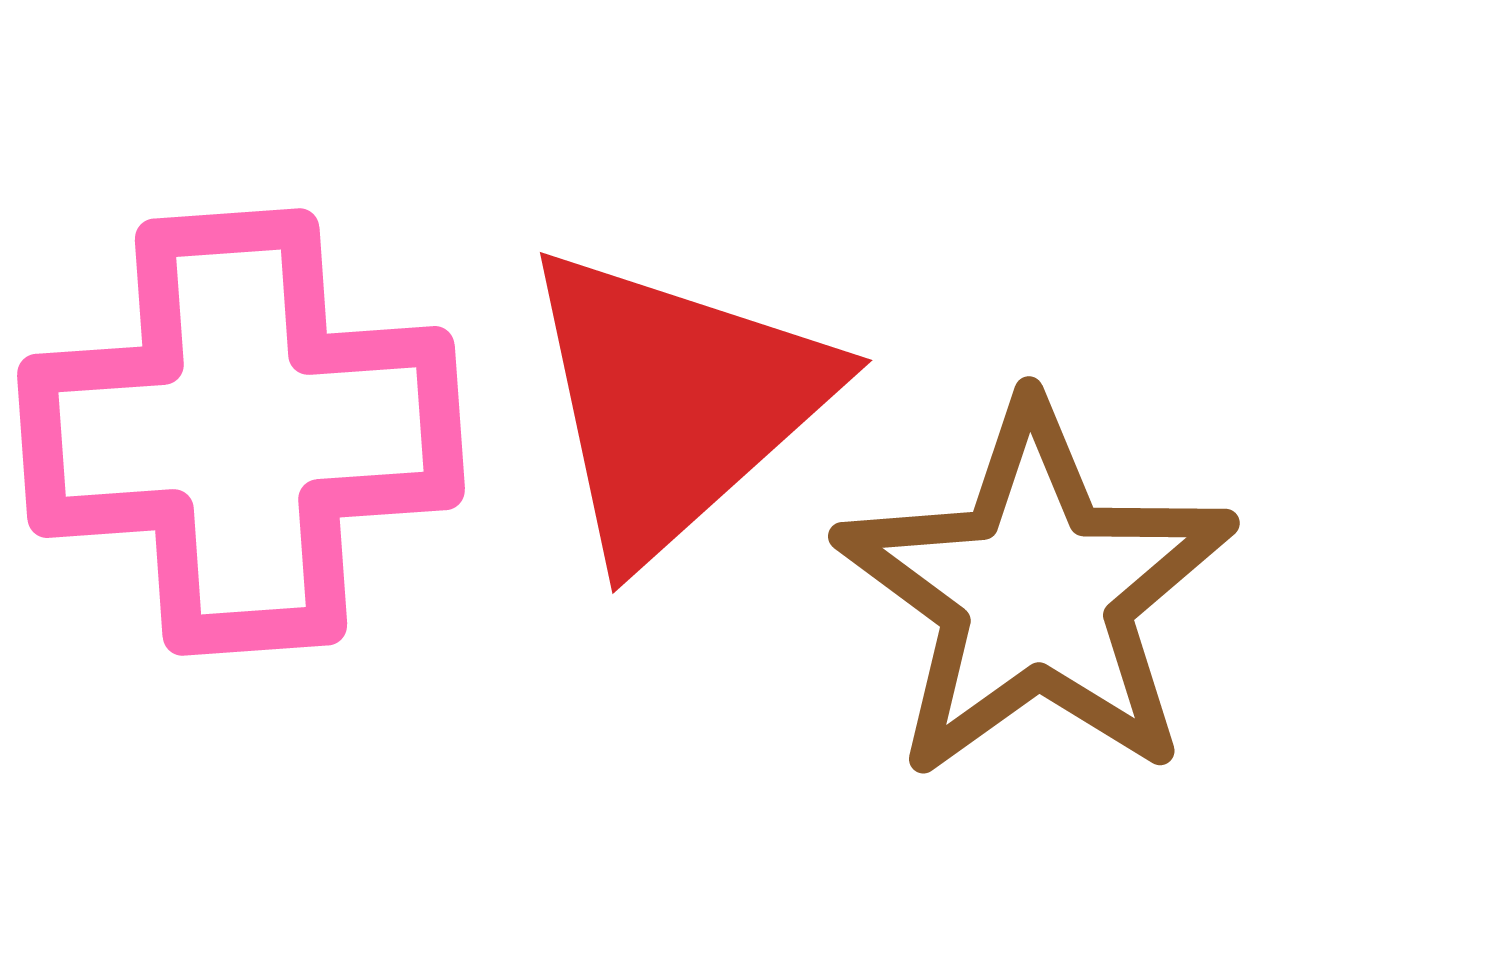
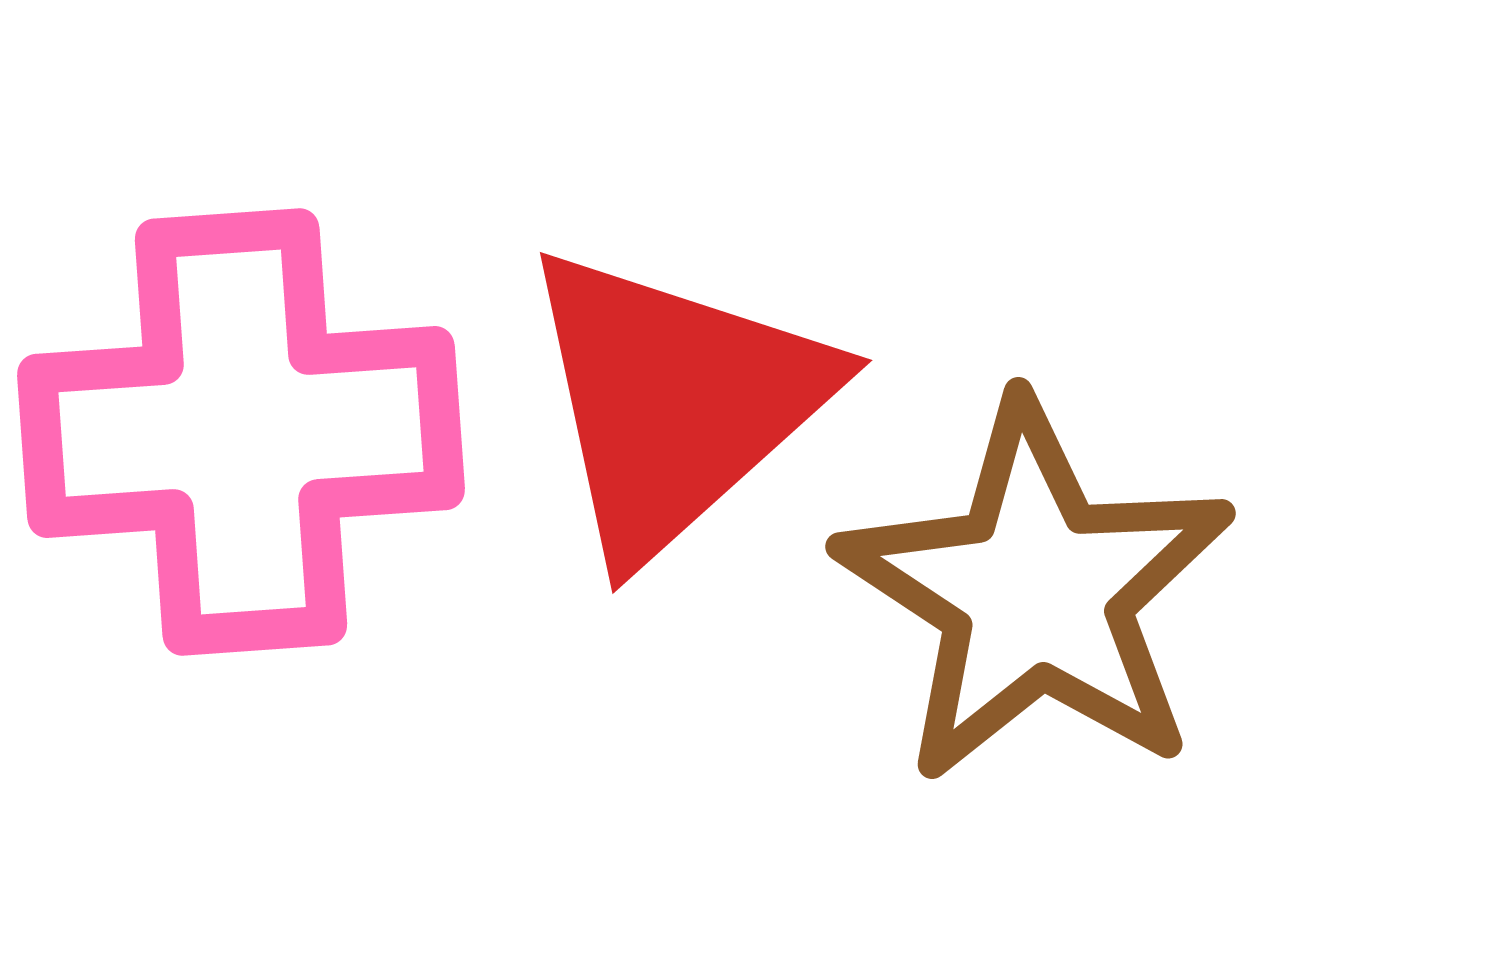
brown star: rotated 3 degrees counterclockwise
